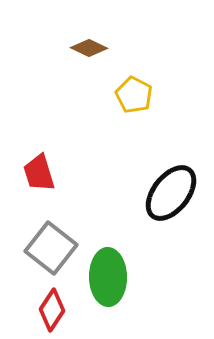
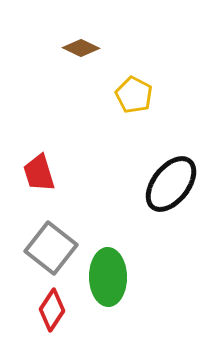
brown diamond: moved 8 px left
black ellipse: moved 9 px up
